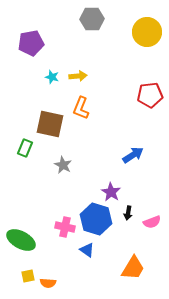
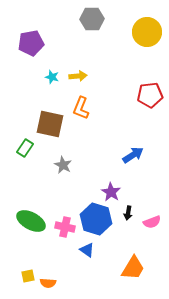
green rectangle: rotated 12 degrees clockwise
green ellipse: moved 10 px right, 19 px up
